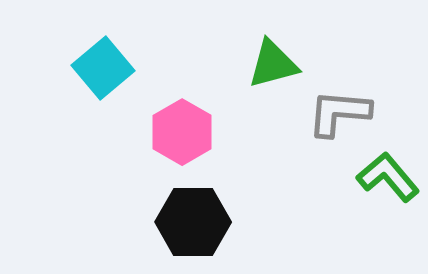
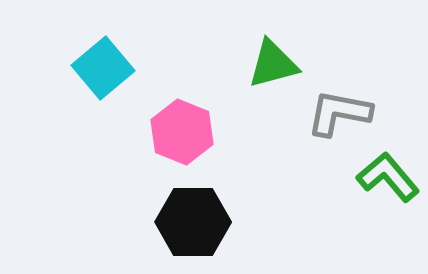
gray L-shape: rotated 6 degrees clockwise
pink hexagon: rotated 8 degrees counterclockwise
